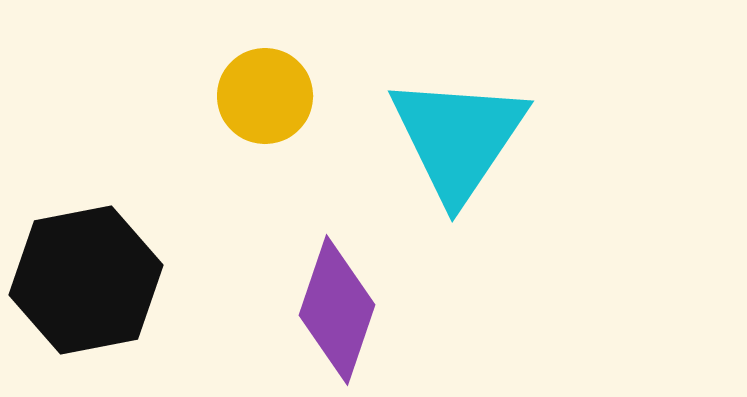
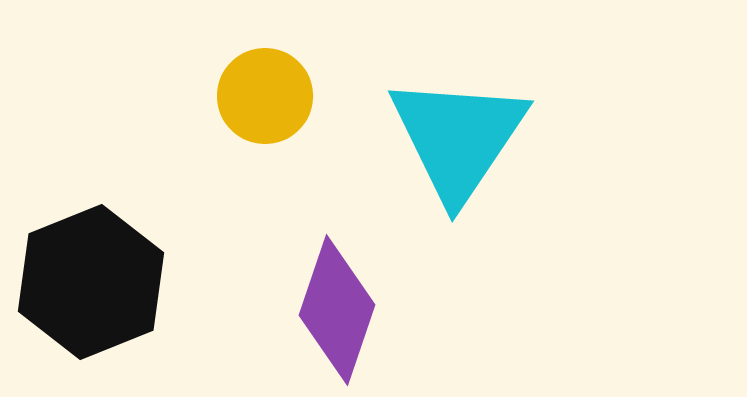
black hexagon: moved 5 px right, 2 px down; rotated 11 degrees counterclockwise
